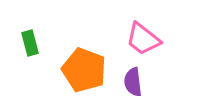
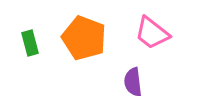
pink trapezoid: moved 9 px right, 6 px up
orange pentagon: moved 32 px up
